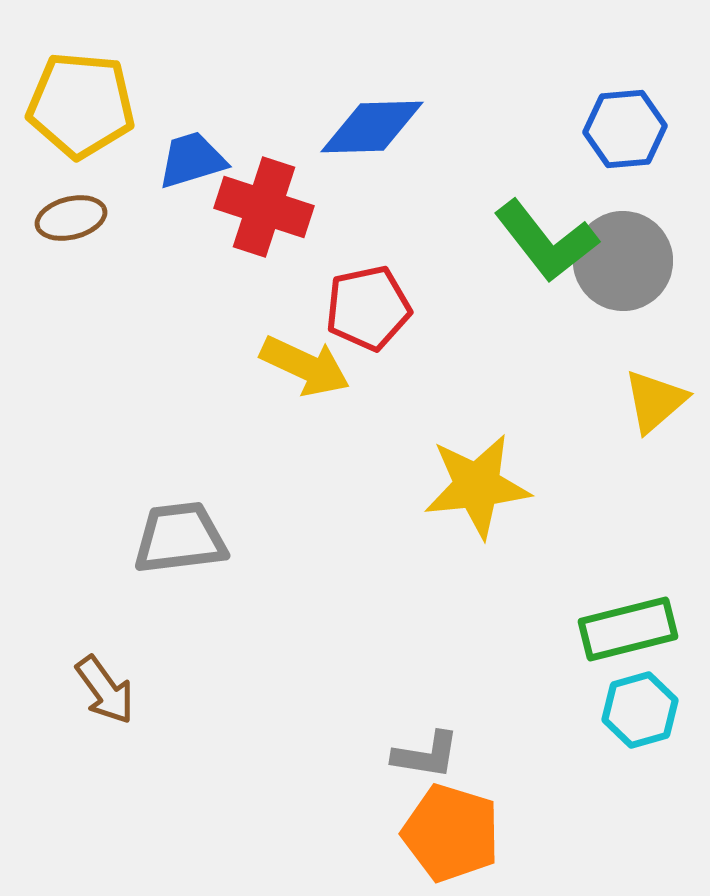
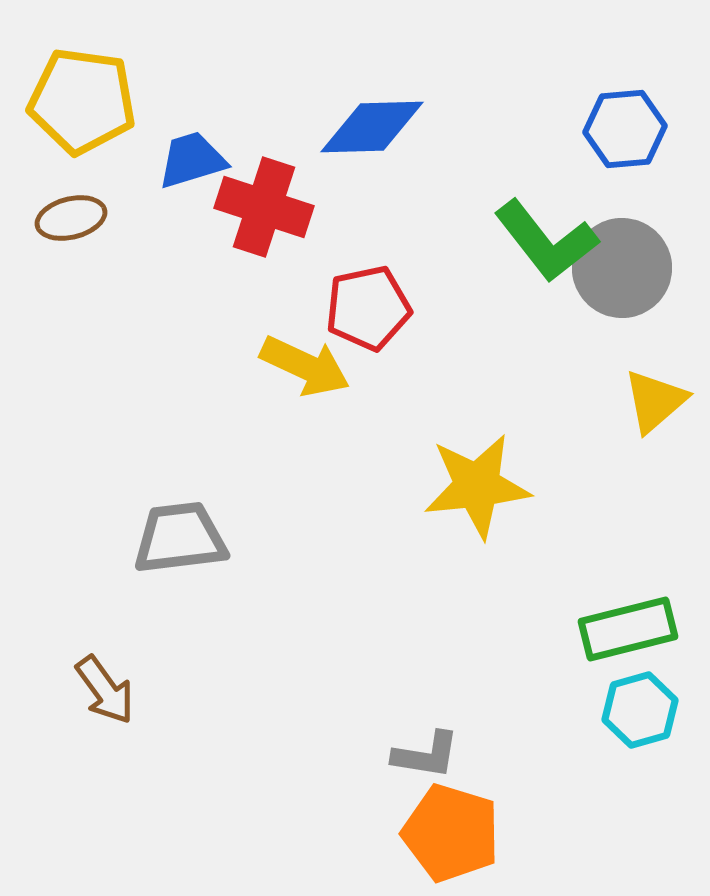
yellow pentagon: moved 1 px right, 4 px up; rotated 3 degrees clockwise
gray circle: moved 1 px left, 7 px down
